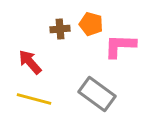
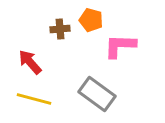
orange pentagon: moved 4 px up
